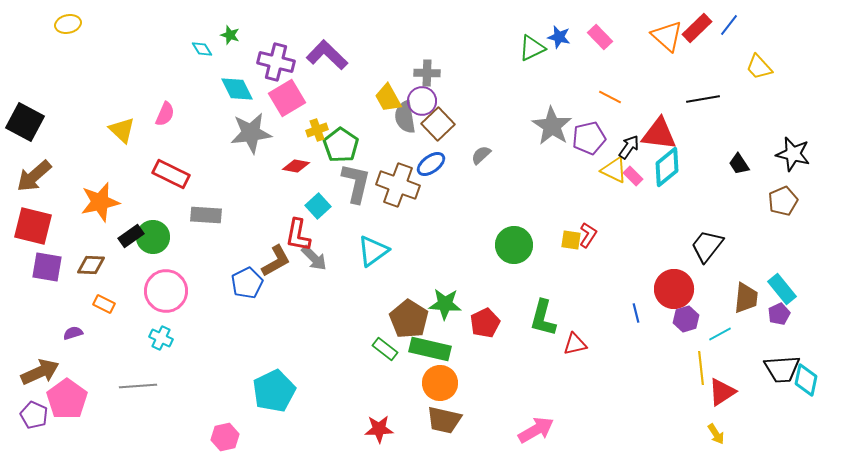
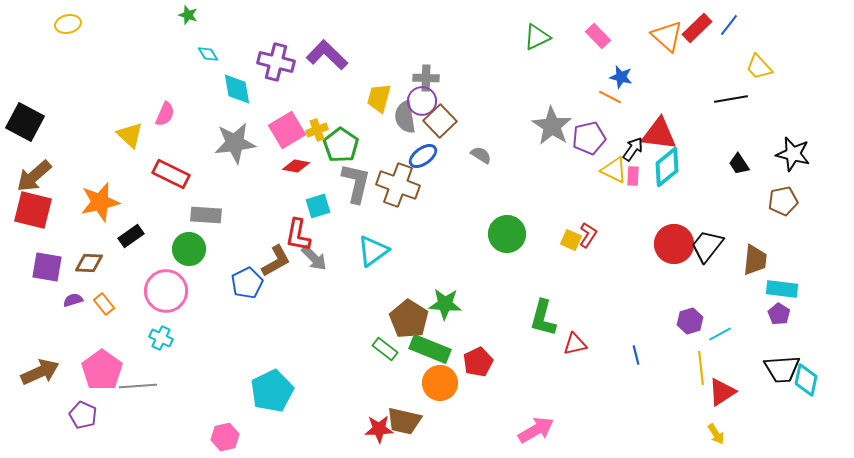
green star at (230, 35): moved 42 px left, 20 px up
blue star at (559, 37): moved 62 px right, 40 px down
pink rectangle at (600, 37): moved 2 px left, 1 px up
green triangle at (532, 48): moved 5 px right, 11 px up
cyan diamond at (202, 49): moved 6 px right, 5 px down
gray cross at (427, 73): moved 1 px left, 5 px down
cyan diamond at (237, 89): rotated 16 degrees clockwise
pink square at (287, 98): moved 32 px down
yellow trapezoid at (388, 98): moved 9 px left; rotated 44 degrees clockwise
black line at (703, 99): moved 28 px right
brown square at (438, 124): moved 2 px right, 3 px up
yellow triangle at (122, 130): moved 8 px right, 5 px down
gray star at (251, 133): moved 16 px left, 10 px down
black arrow at (629, 147): moved 4 px right, 2 px down
gray semicircle at (481, 155): rotated 75 degrees clockwise
blue ellipse at (431, 164): moved 8 px left, 8 px up
pink rectangle at (633, 176): rotated 48 degrees clockwise
brown pentagon at (783, 201): rotated 12 degrees clockwise
cyan square at (318, 206): rotated 25 degrees clockwise
red square at (33, 226): moved 16 px up
green circle at (153, 237): moved 36 px right, 12 px down
yellow square at (571, 240): rotated 15 degrees clockwise
green circle at (514, 245): moved 7 px left, 11 px up
brown diamond at (91, 265): moved 2 px left, 2 px up
red circle at (674, 289): moved 45 px up
cyan rectangle at (782, 289): rotated 44 degrees counterclockwise
brown trapezoid at (746, 298): moved 9 px right, 38 px up
orange rectangle at (104, 304): rotated 25 degrees clockwise
blue line at (636, 313): moved 42 px down
purple pentagon at (779, 314): rotated 15 degrees counterclockwise
purple hexagon at (686, 319): moved 4 px right, 2 px down
red pentagon at (485, 323): moved 7 px left, 39 px down
purple semicircle at (73, 333): moved 33 px up
green rectangle at (430, 349): rotated 9 degrees clockwise
cyan pentagon at (274, 391): moved 2 px left
pink pentagon at (67, 399): moved 35 px right, 29 px up
purple pentagon at (34, 415): moved 49 px right
brown trapezoid at (444, 420): moved 40 px left, 1 px down
